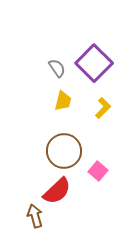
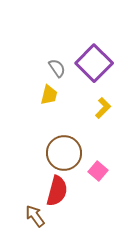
yellow trapezoid: moved 14 px left, 6 px up
brown circle: moved 2 px down
red semicircle: rotated 32 degrees counterclockwise
brown arrow: rotated 20 degrees counterclockwise
